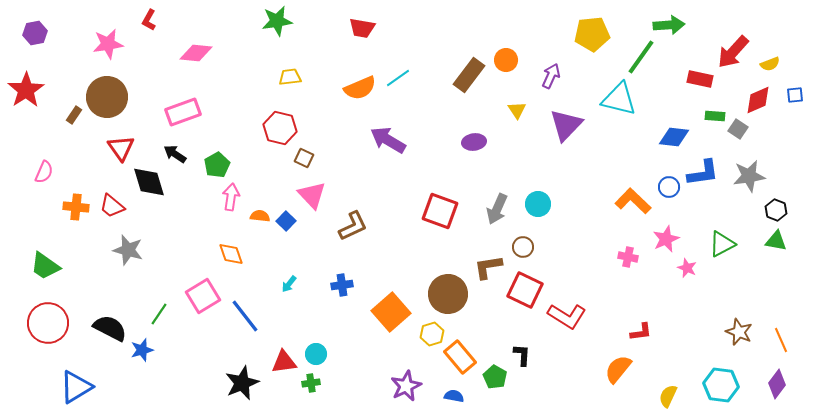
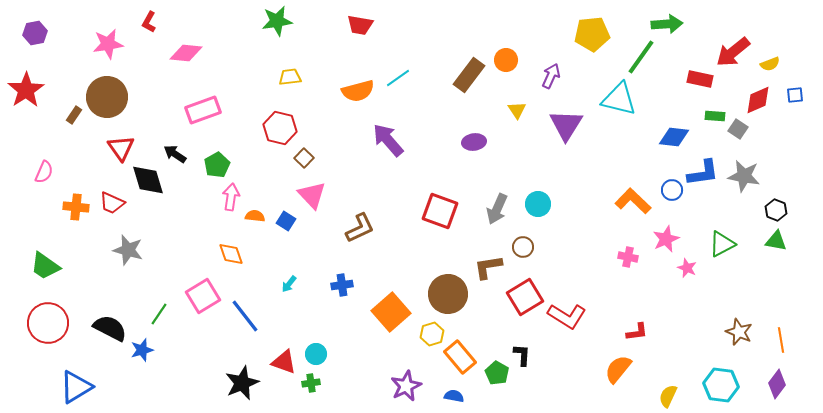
red L-shape at (149, 20): moved 2 px down
green arrow at (669, 25): moved 2 px left, 1 px up
red trapezoid at (362, 28): moved 2 px left, 3 px up
red arrow at (733, 52): rotated 9 degrees clockwise
pink diamond at (196, 53): moved 10 px left
orange semicircle at (360, 88): moved 2 px left, 3 px down; rotated 8 degrees clockwise
pink rectangle at (183, 112): moved 20 px right, 2 px up
purple triangle at (566, 125): rotated 12 degrees counterclockwise
purple arrow at (388, 140): rotated 18 degrees clockwise
brown square at (304, 158): rotated 18 degrees clockwise
gray star at (749, 176): moved 5 px left; rotated 20 degrees clockwise
black diamond at (149, 182): moved 1 px left, 2 px up
blue circle at (669, 187): moved 3 px right, 3 px down
red trapezoid at (112, 206): moved 3 px up; rotated 16 degrees counterclockwise
orange semicircle at (260, 216): moved 5 px left
blue square at (286, 221): rotated 12 degrees counterclockwise
brown L-shape at (353, 226): moved 7 px right, 2 px down
red square at (525, 290): moved 7 px down; rotated 33 degrees clockwise
red L-shape at (641, 332): moved 4 px left
orange line at (781, 340): rotated 15 degrees clockwise
red triangle at (284, 362): rotated 28 degrees clockwise
green pentagon at (495, 377): moved 2 px right, 4 px up
